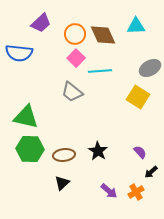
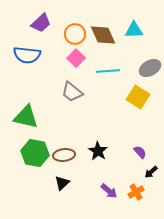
cyan triangle: moved 2 px left, 4 px down
blue semicircle: moved 8 px right, 2 px down
cyan line: moved 8 px right
green hexagon: moved 5 px right, 4 px down; rotated 8 degrees clockwise
